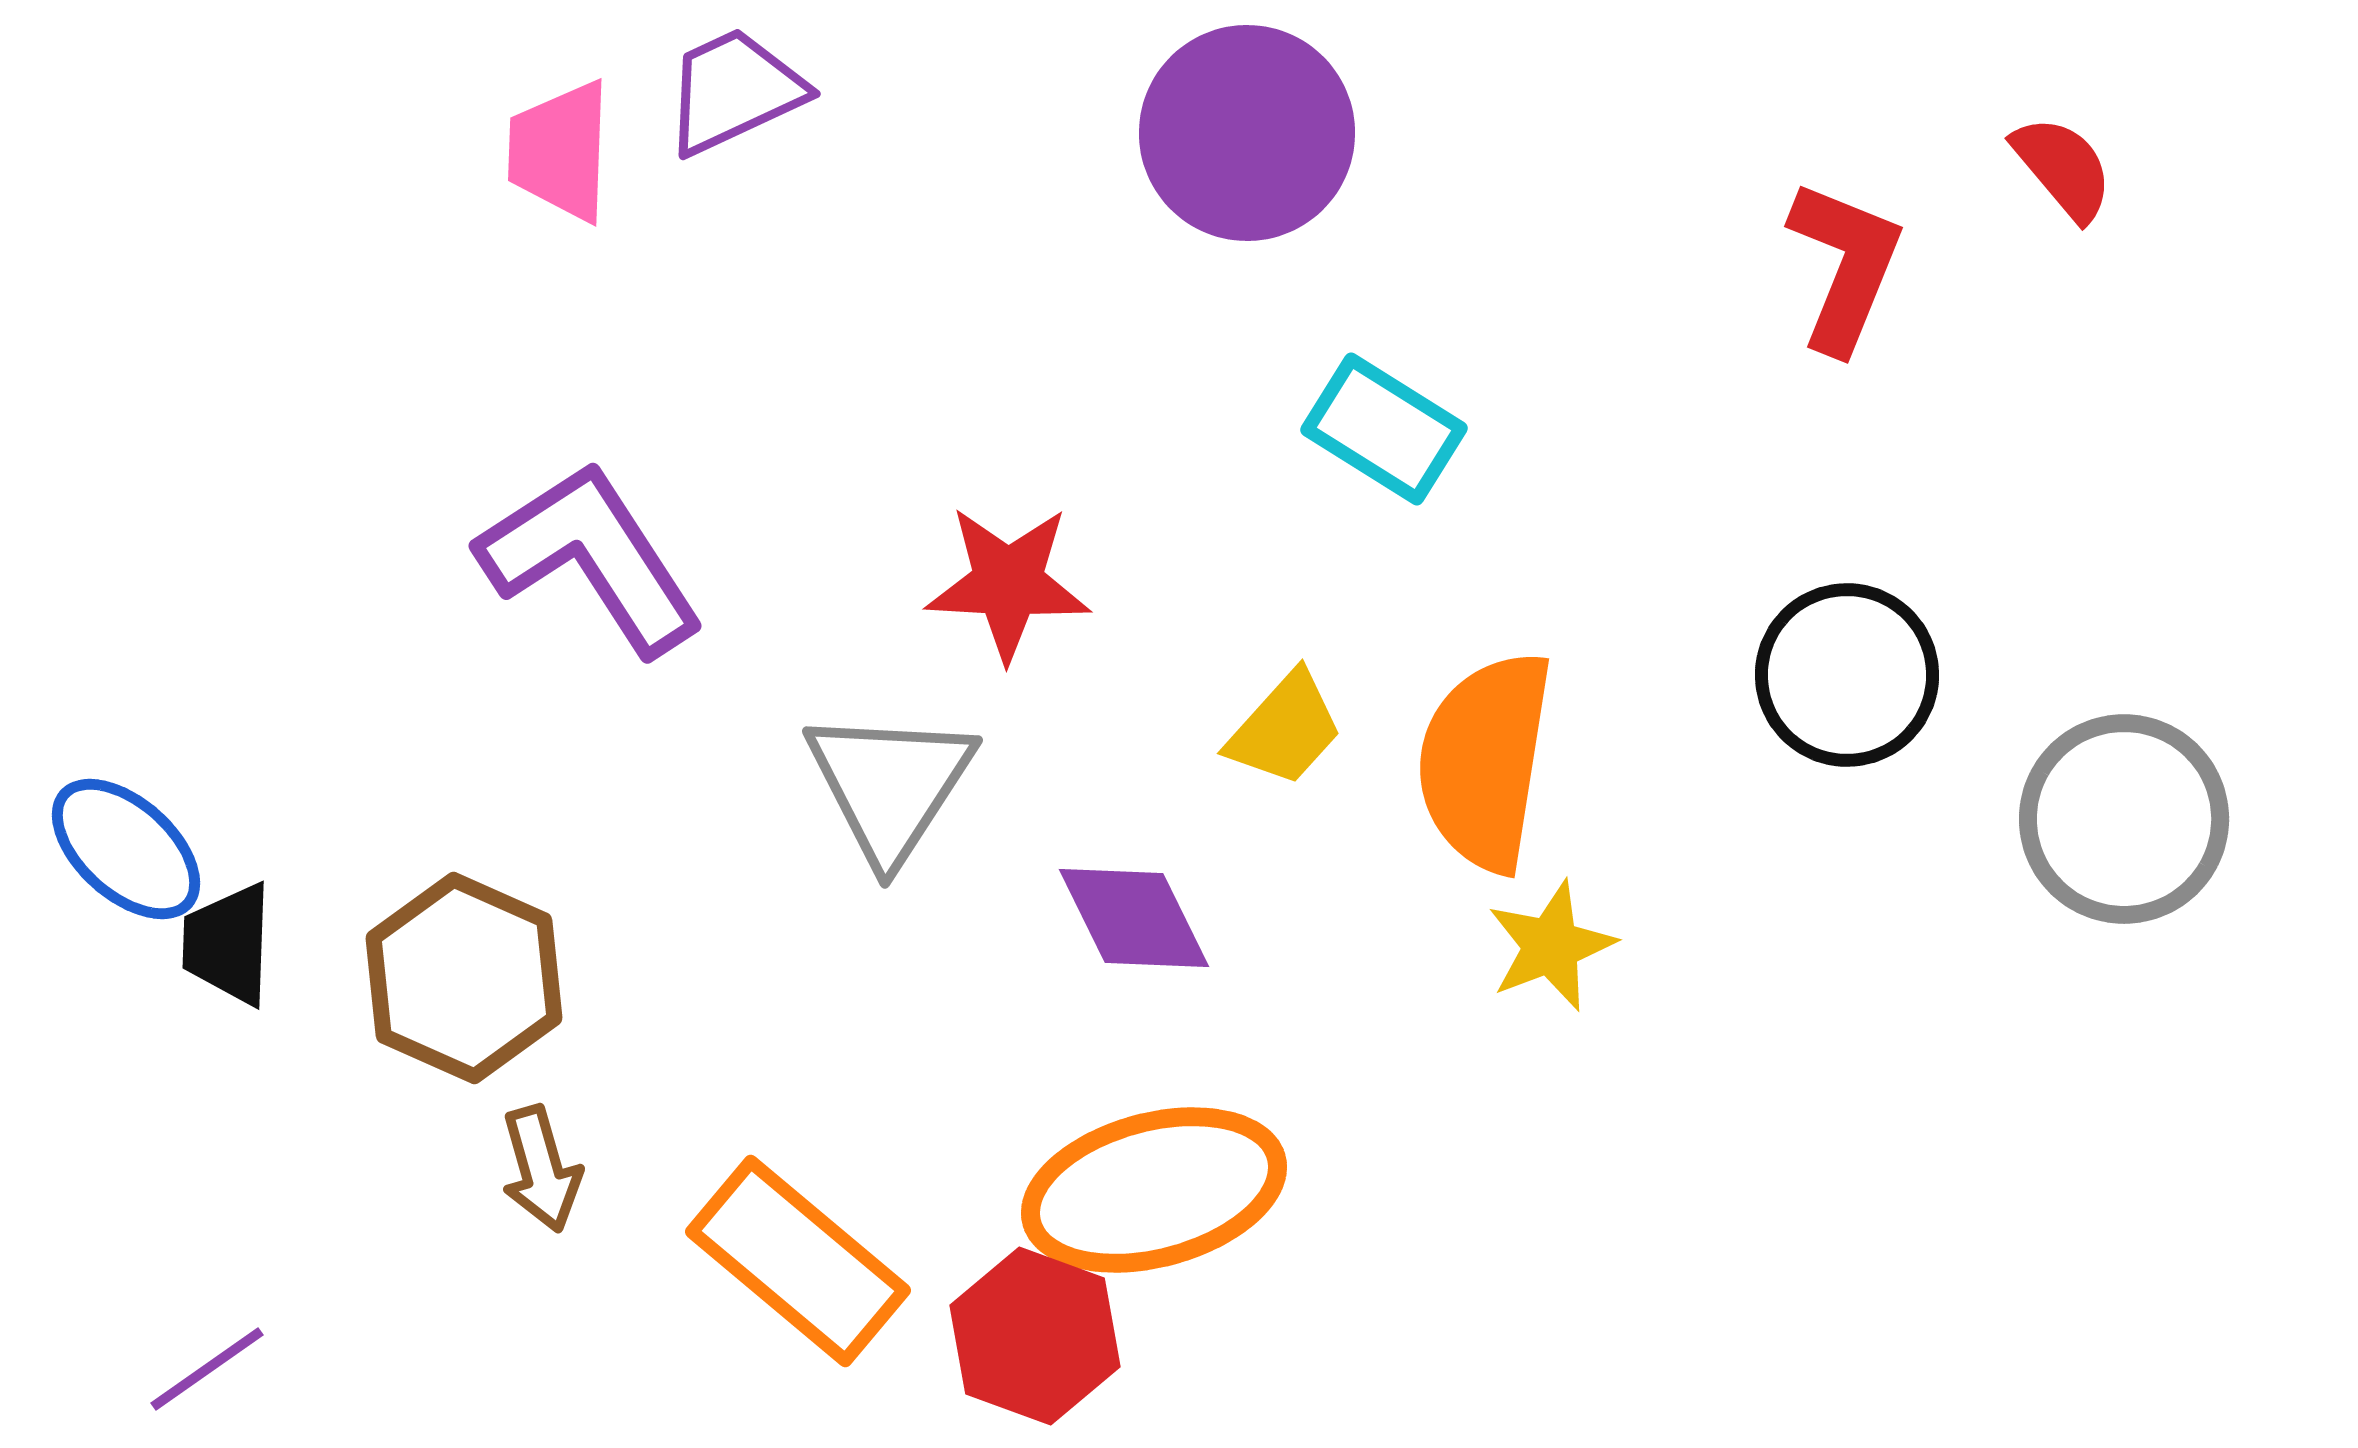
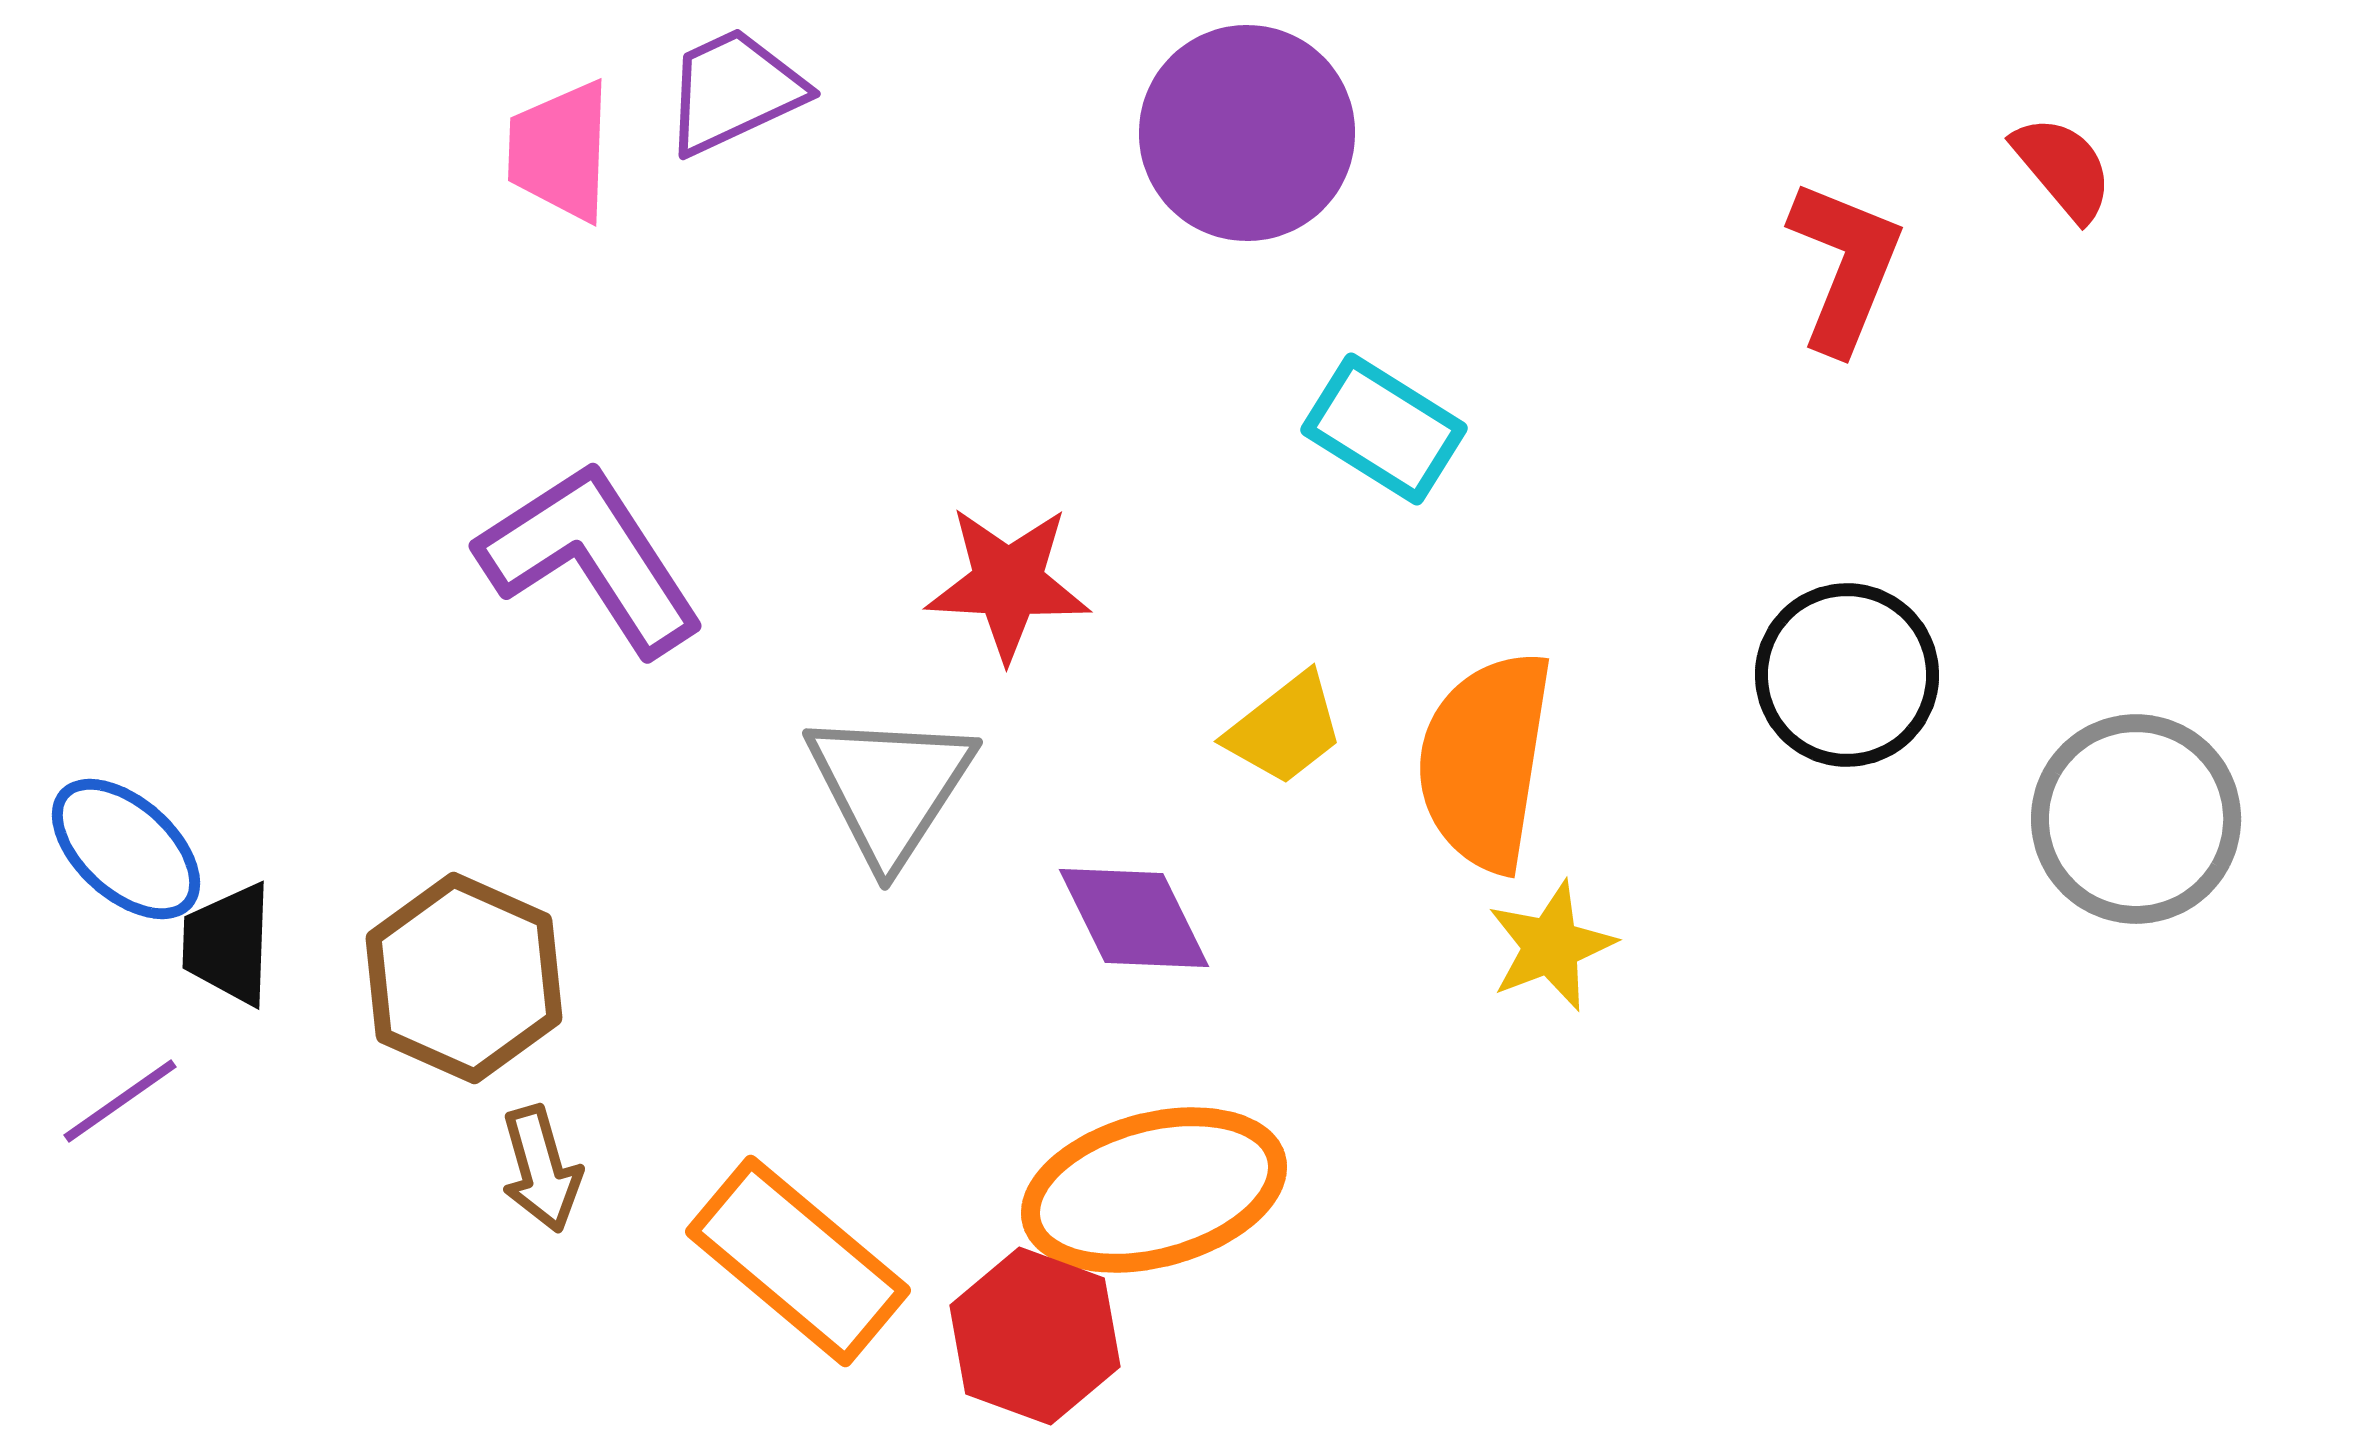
yellow trapezoid: rotated 10 degrees clockwise
gray triangle: moved 2 px down
gray circle: moved 12 px right
purple line: moved 87 px left, 268 px up
